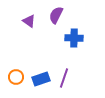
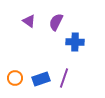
purple semicircle: moved 7 px down
blue cross: moved 1 px right, 4 px down
orange circle: moved 1 px left, 1 px down
